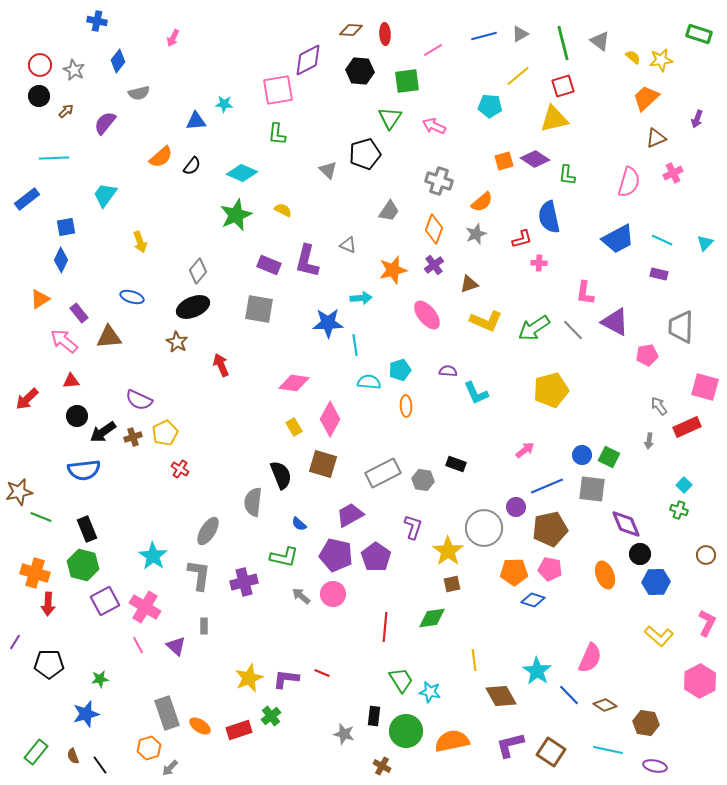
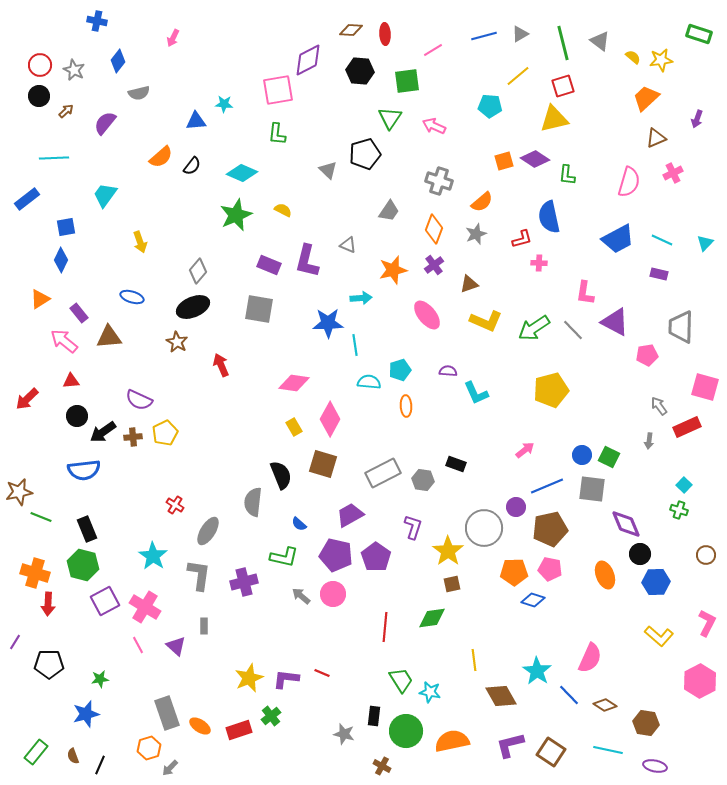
brown cross at (133, 437): rotated 12 degrees clockwise
red cross at (180, 469): moved 5 px left, 36 px down
black line at (100, 765): rotated 60 degrees clockwise
